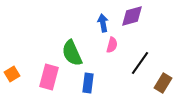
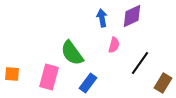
purple diamond: rotated 10 degrees counterclockwise
blue arrow: moved 1 px left, 5 px up
pink semicircle: moved 2 px right
green semicircle: rotated 12 degrees counterclockwise
orange square: rotated 35 degrees clockwise
blue rectangle: rotated 30 degrees clockwise
